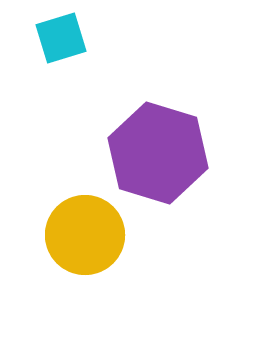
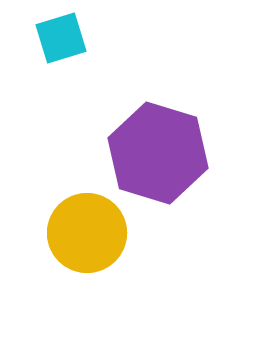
yellow circle: moved 2 px right, 2 px up
